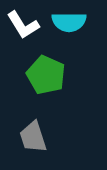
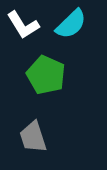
cyan semicircle: moved 2 px right, 2 px down; rotated 44 degrees counterclockwise
